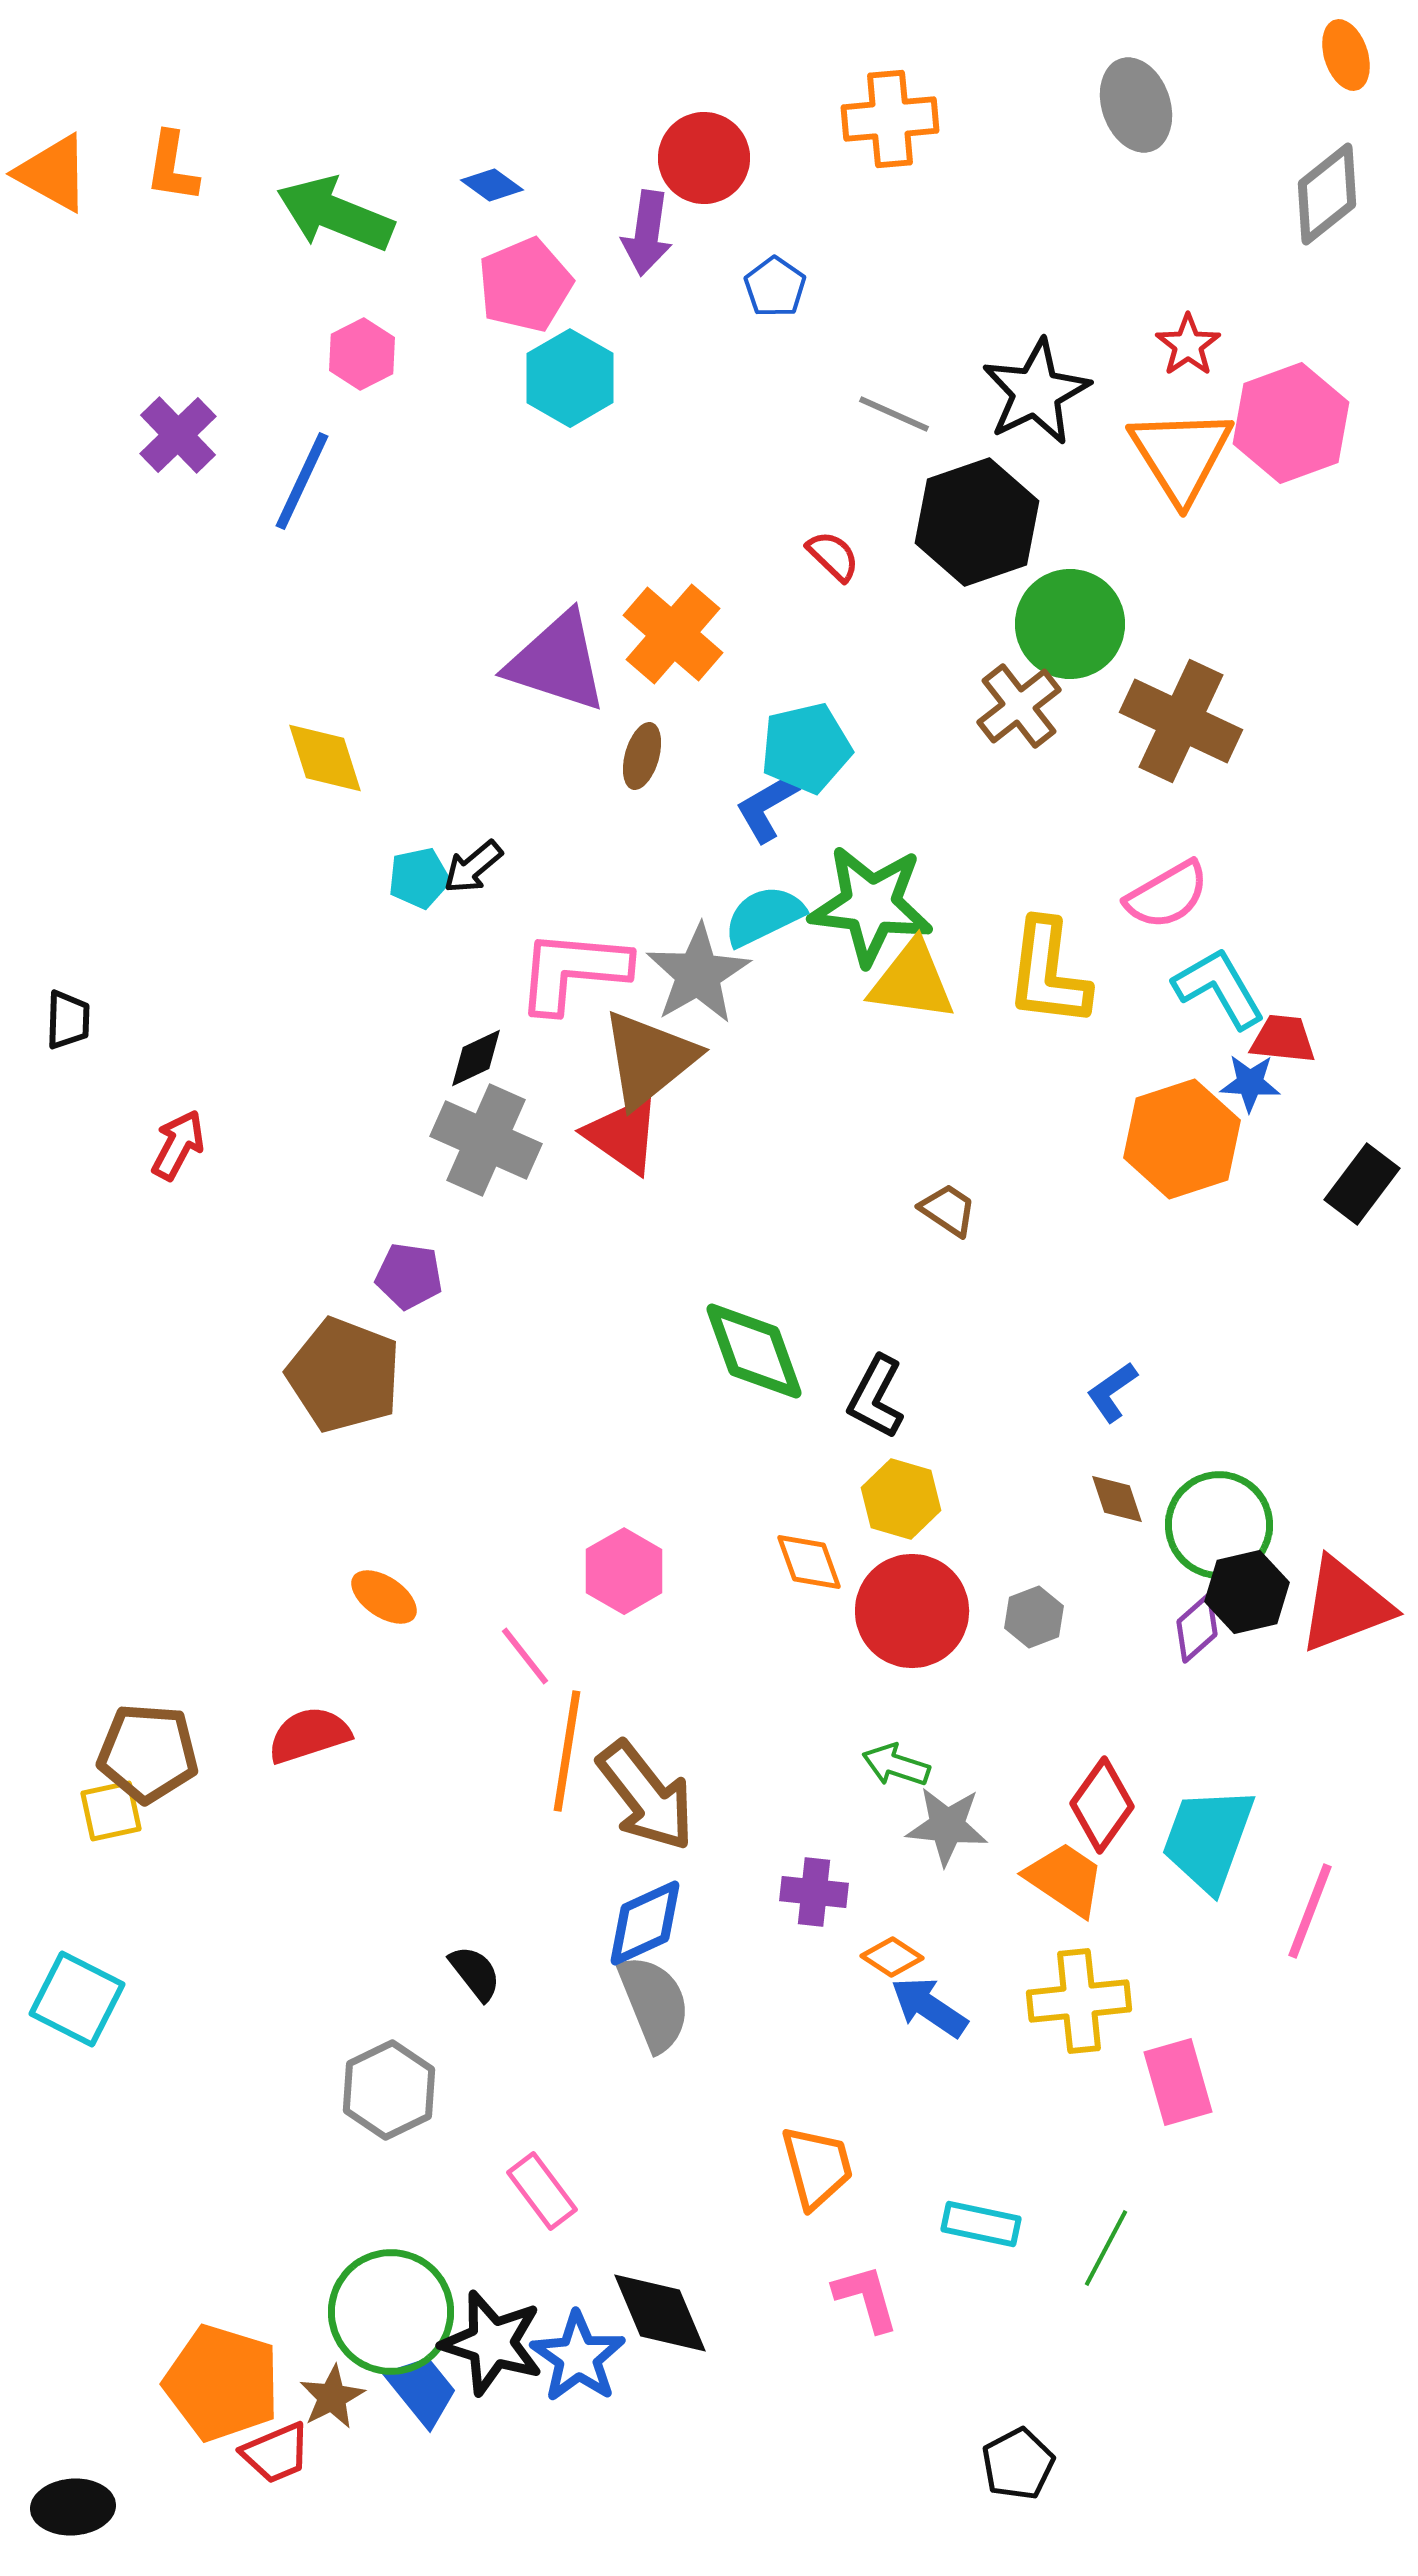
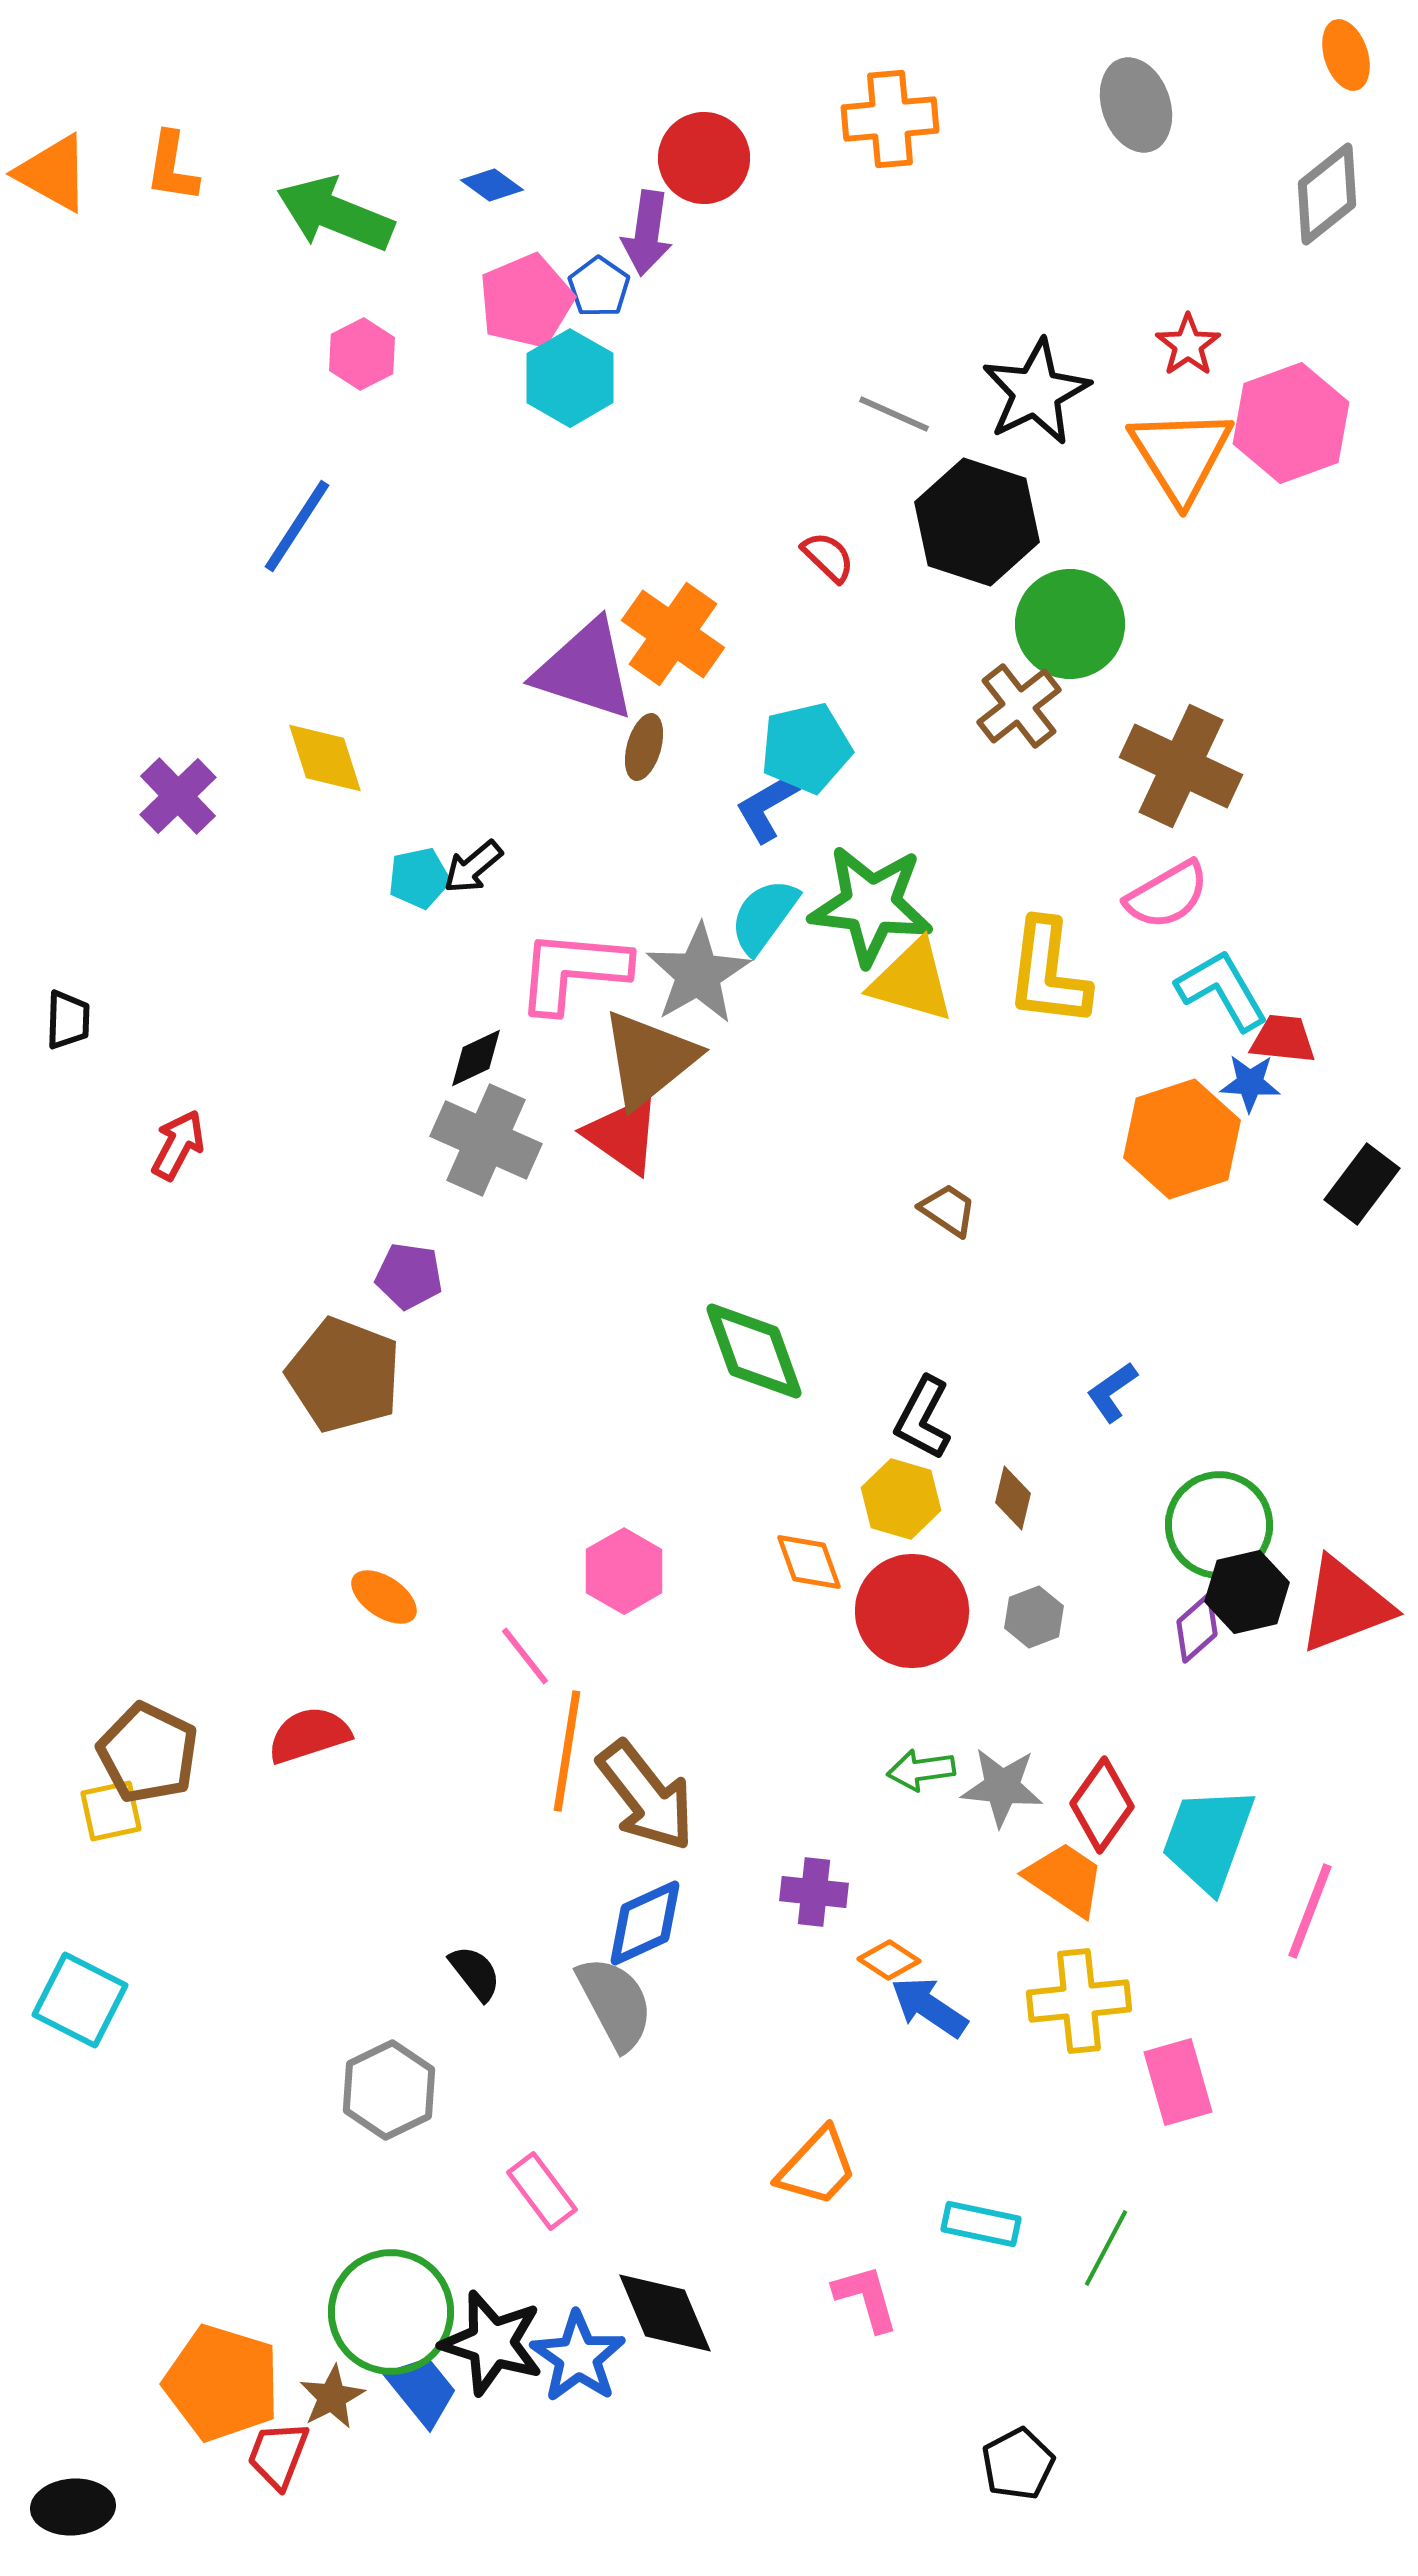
pink pentagon at (525, 285): moved 1 px right, 16 px down
blue pentagon at (775, 287): moved 176 px left
purple cross at (178, 435): moved 361 px down
blue line at (302, 481): moved 5 px left, 45 px down; rotated 8 degrees clockwise
black hexagon at (977, 522): rotated 23 degrees counterclockwise
red semicircle at (833, 556): moved 5 px left, 1 px down
orange cross at (673, 634): rotated 6 degrees counterclockwise
purple triangle at (557, 662): moved 28 px right, 8 px down
brown cross at (1181, 721): moved 45 px down
brown ellipse at (642, 756): moved 2 px right, 9 px up
cyan semicircle at (764, 916): rotated 28 degrees counterclockwise
yellow triangle at (912, 981): rotated 8 degrees clockwise
cyan L-shape at (1219, 988): moved 3 px right, 2 px down
black L-shape at (876, 1397): moved 47 px right, 21 px down
brown diamond at (1117, 1499): moved 104 px left, 1 px up; rotated 32 degrees clockwise
brown pentagon at (148, 1753): rotated 22 degrees clockwise
green arrow at (896, 1765): moved 25 px right, 5 px down; rotated 26 degrees counterclockwise
gray star at (947, 1826): moved 55 px right, 39 px up
orange diamond at (892, 1957): moved 3 px left, 3 px down
cyan square at (77, 1999): moved 3 px right, 1 px down
gray semicircle at (654, 2003): moved 39 px left; rotated 6 degrees counterclockwise
orange trapezoid at (817, 2167): rotated 58 degrees clockwise
black diamond at (660, 2313): moved 5 px right
red trapezoid at (276, 2453): moved 2 px right, 2 px down; rotated 134 degrees clockwise
